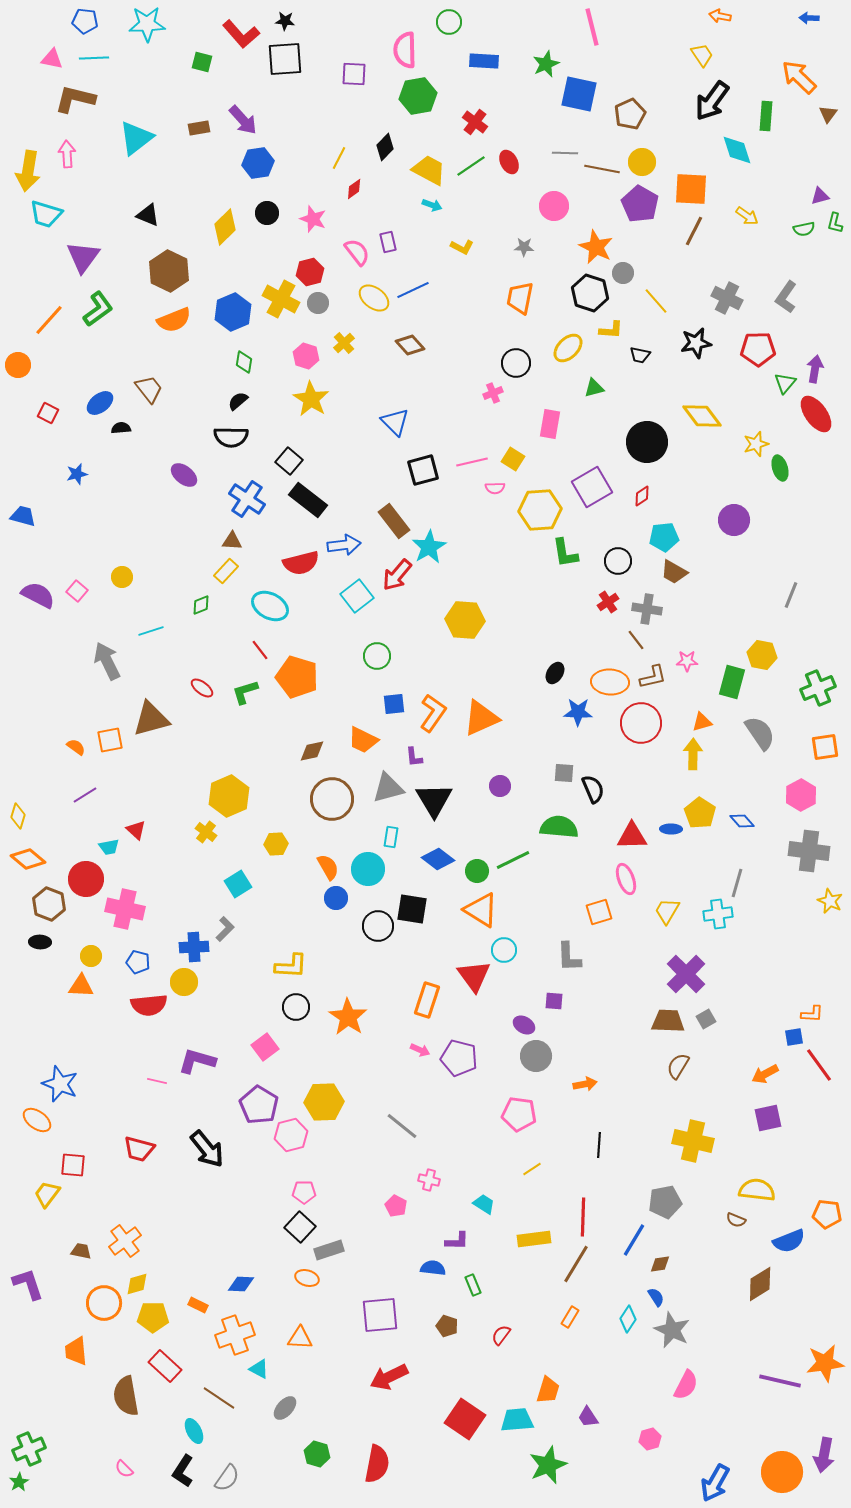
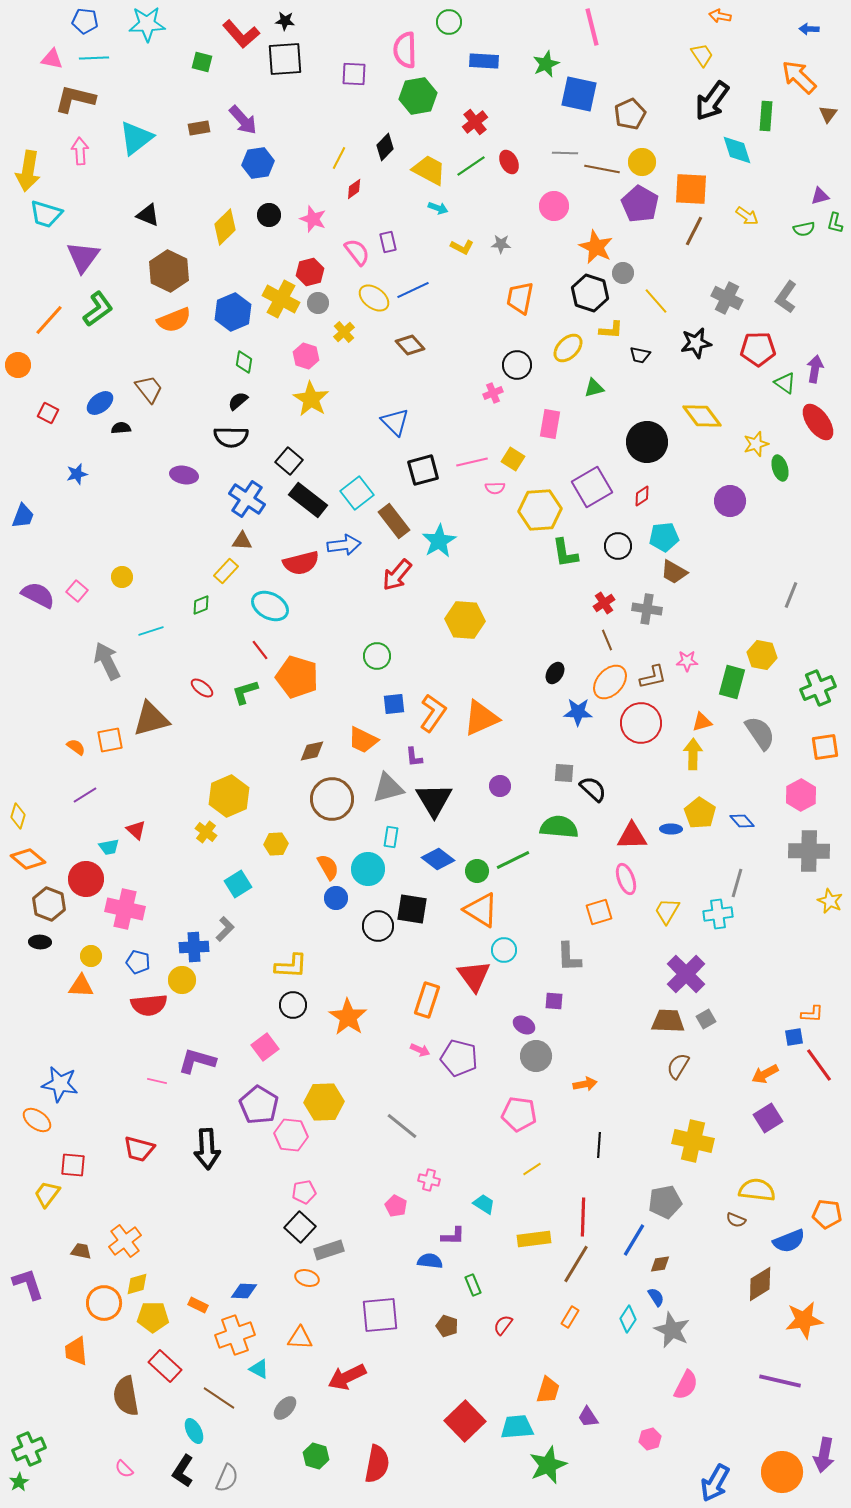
blue arrow at (809, 18): moved 11 px down
red cross at (475, 122): rotated 15 degrees clockwise
pink arrow at (67, 154): moved 13 px right, 3 px up
cyan arrow at (432, 205): moved 6 px right, 3 px down
black circle at (267, 213): moved 2 px right, 2 px down
gray star at (524, 247): moved 23 px left, 3 px up
yellow cross at (344, 343): moved 11 px up
black circle at (516, 363): moved 1 px right, 2 px down
green triangle at (785, 383): rotated 35 degrees counterclockwise
red ellipse at (816, 414): moved 2 px right, 8 px down
purple ellipse at (184, 475): rotated 28 degrees counterclockwise
blue trapezoid at (23, 516): rotated 96 degrees clockwise
purple circle at (734, 520): moved 4 px left, 19 px up
brown triangle at (232, 541): moved 10 px right
cyan star at (429, 547): moved 10 px right, 6 px up
black circle at (618, 561): moved 15 px up
cyan square at (357, 596): moved 103 px up
red cross at (608, 602): moved 4 px left, 1 px down
brown line at (636, 640): moved 29 px left; rotated 15 degrees clockwise
orange ellipse at (610, 682): rotated 51 degrees counterclockwise
black semicircle at (593, 789): rotated 24 degrees counterclockwise
gray cross at (809, 851): rotated 6 degrees counterclockwise
yellow circle at (184, 982): moved 2 px left, 2 px up
black circle at (296, 1007): moved 3 px left, 2 px up
blue star at (60, 1084): rotated 12 degrees counterclockwise
purple square at (768, 1118): rotated 20 degrees counterclockwise
pink hexagon at (291, 1135): rotated 20 degrees clockwise
black arrow at (207, 1149): rotated 36 degrees clockwise
pink pentagon at (304, 1192): rotated 10 degrees counterclockwise
purple L-shape at (457, 1241): moved 4 px left, 5 px up
blue semicircle at (433, 1268): moved 3 px left, 7 px up
blue diamond at (241, 1284): moved 3 px right, 7 px down
red semicircle at (501, 1335): moved 2 px right, 10 px up
orange star at (825, 1363): moved 21 px left, 43 px up
red arrow at (389, 1377): moved 42 px left
red square at (465, 1419): moved 2 px down; rotated 12 degrees clockwise
cyan trapezoid at (517, 1420): moved 7 px down
green hexagon at (317, 1454): moved 1 px left, 2 px down
gray semicircle at (227, 1478): rotated 12 degrees counterclockwise
